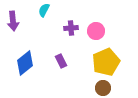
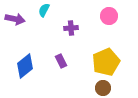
purple arrow: moved 2 px right, 2 px up; rotated 72 degrees counterclockwise
pink circle: moved 13 px right, 15 px up
blue diamond: moved 3 px down
